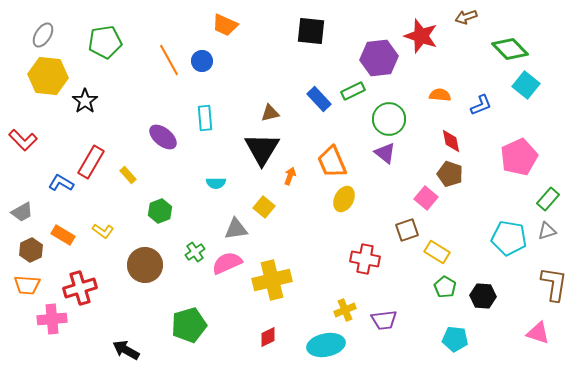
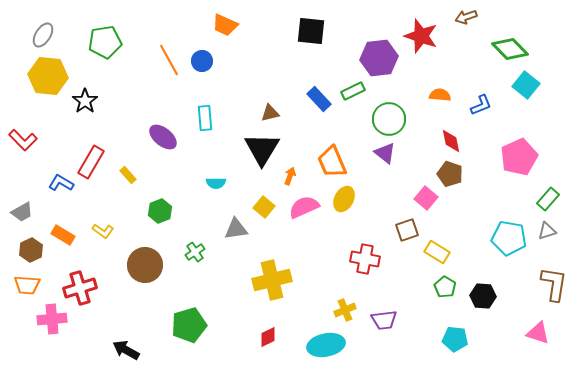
pink semicircle at (227, 263): moved 77 px right, 56 px up
